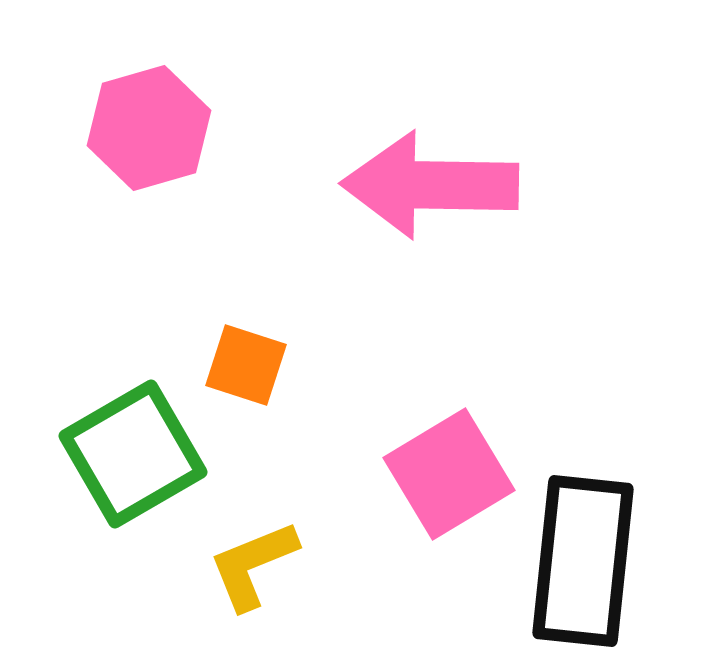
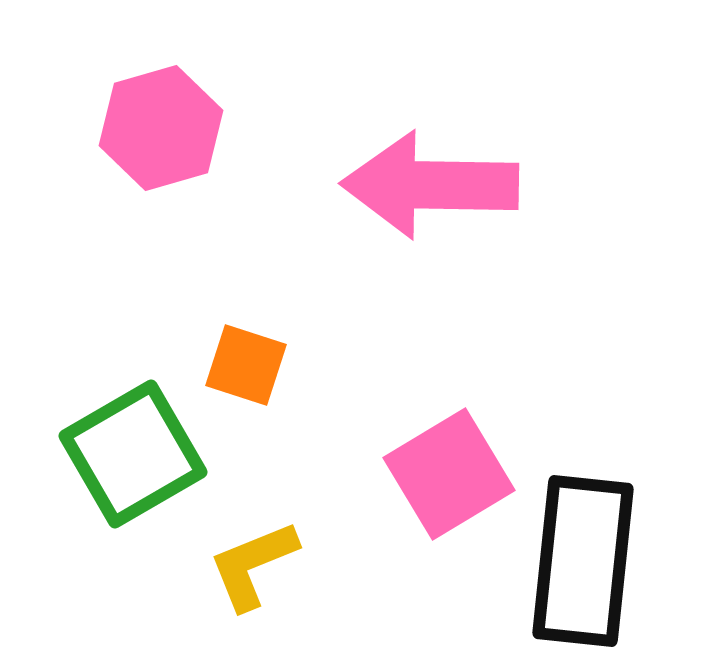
pink hexagon: moved 12 px right
